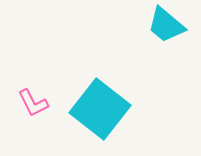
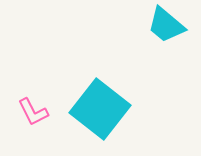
pink L-shape: moved 9 px down
